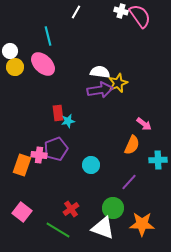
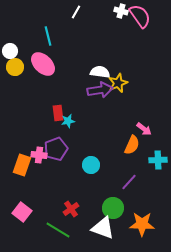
pink arrow: moved 5 px down
